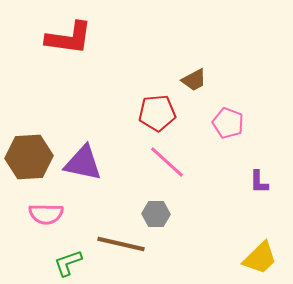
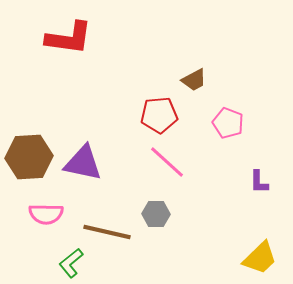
red pentagon: moved 2 px right, 2 px down
brown line: moved 14 px left, 12 px up
green L-shape: moved 3 px right; rotated 20 degrees counterclockwise
